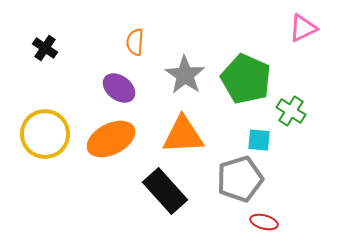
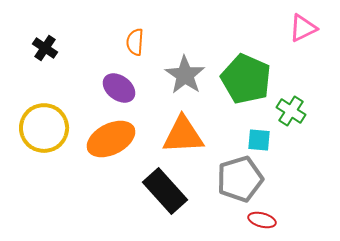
yellow circle: moved 1 px left, 6 px up
red ellipse: moved 2 px left, 2 px up
